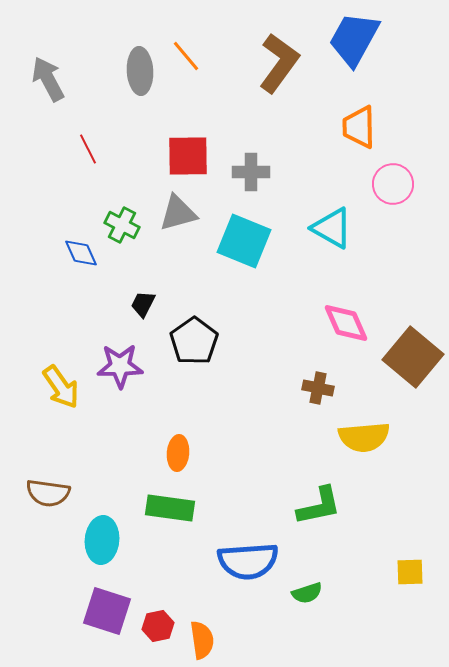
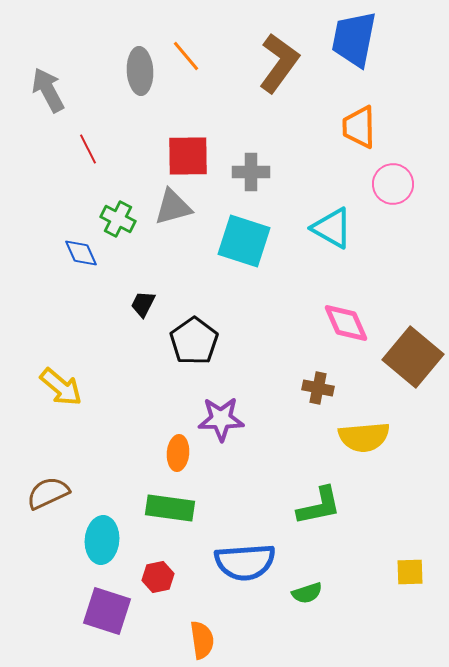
blue trapezoid: rotated 18 degrees counterclockwise
gray arrow: moved 11 px down
gray triangle: moved 5 px left, 6 px up
green cross: moved 4 px left, 6 px up
cyan square: rotated 4 degrees counterclockwise
purple star: moved 101 px right, 53 px down
yellow arrow: rotated 15 degrees counterclockwise
brown semicircle: rotated 147 degrees clockwise
blue semicircle: moved 3 px left, 1 px down
red hexagon: moved 49 px up
